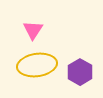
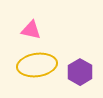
pink triangle: moved 2 px left; rotated 50 degrees counterclockwise
